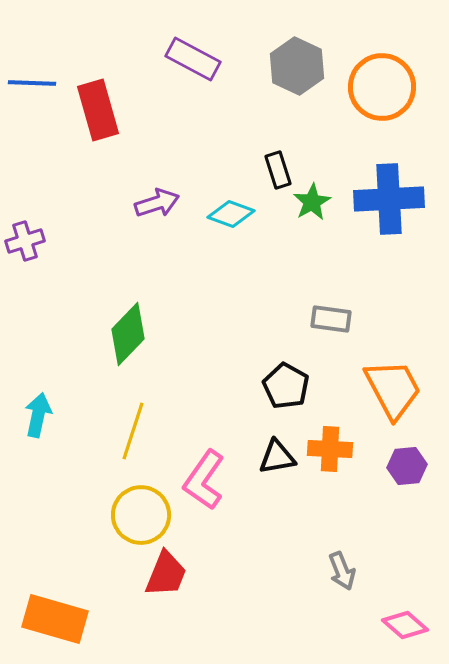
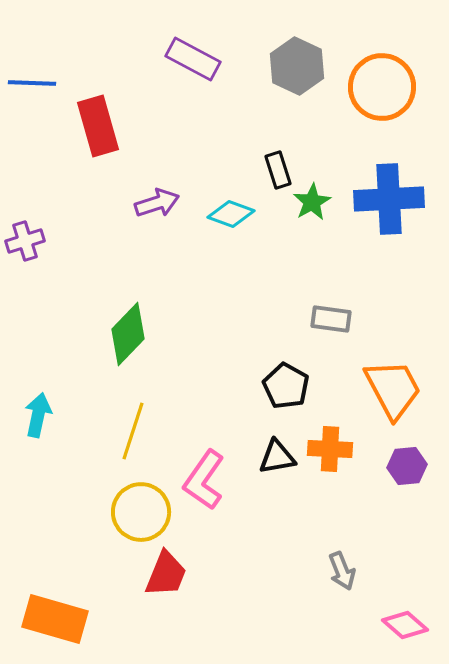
red rectangle: moved 16 px down
yellow circle: moved 3 px up
